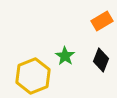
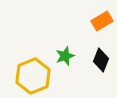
green star: rotated 18 degrees clockwise
